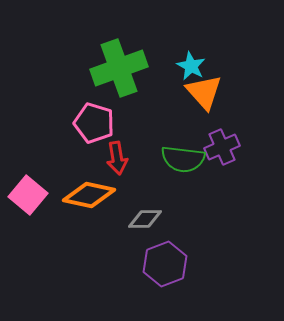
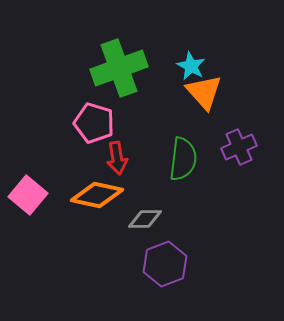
purple cross: moved 17 px right
green semicircle: rotated 90 degrees counterclockwise
orange diamond: moved 8 px right
